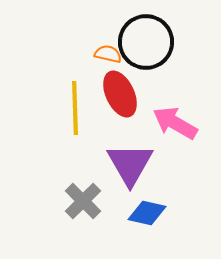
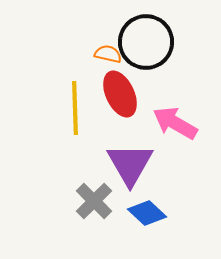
gray cross: moved 11 px right
blue diamond: rotated 30 degrees clockwise
